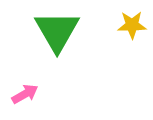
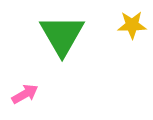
green triangle: moved 5 px right, 4 px down
